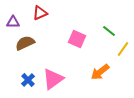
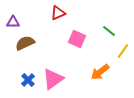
red triangle: moved 18 px right
yellow line: moved 2 px down
